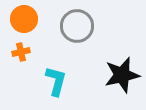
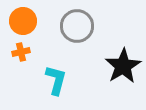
orange circle: moved 1 px left, 2 px down
black star: moved 1 px right, 9 px up; rotated 18 degrees counterclockwise
cyan L-shape: moved 1 px up
